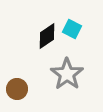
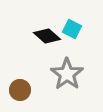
black diamond: rotated 76 degrees clockwise
brown circle: moved 3 px right, 1 px down
